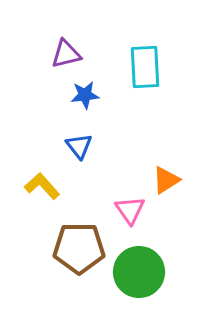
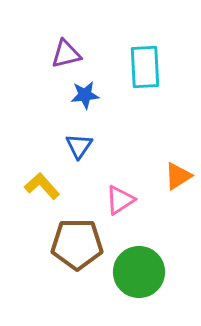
blue triangle: rotated 12 degrees clockwise
orange triangle: moved 12 px right, 4 px up
pink triangle: moved 10 px left, 10 px up; rotated 32 degrees clockwise
brown pentagon: moved 2 px left, 4 px up
